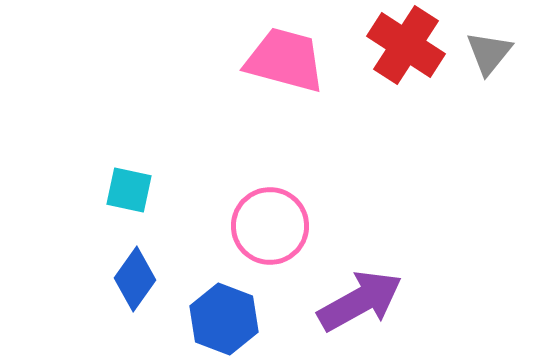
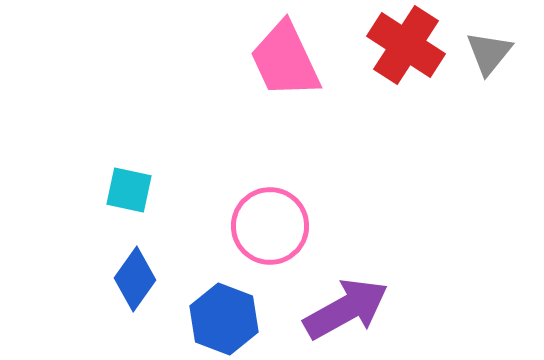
pink trapezoid: rotated 130 degrees counterclockwise
purple arrow: moved 14 px left, 8 px down
